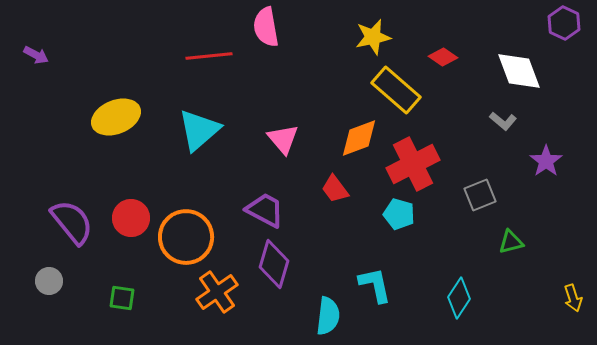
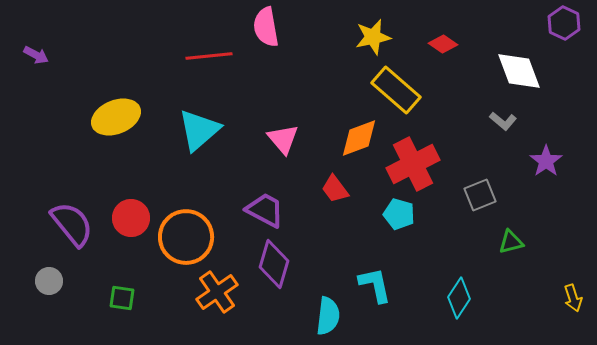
red diamond: moved 13 px up
purple semicircle: moved 2 px down
